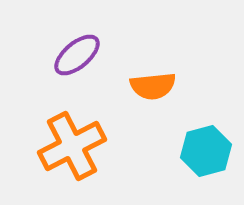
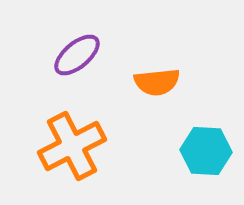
orange semicircle: moved 4 px right, 4 px up
cyan hexagon: rotated 18 degrees clockwise
